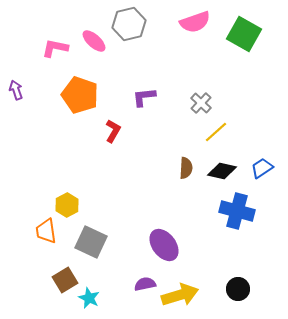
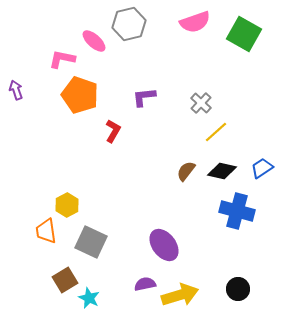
pink L-shape: moved 7 px right, 11 px down
brown semicircle: moved 3 px down; rotated 145 degrees counterclockwise
